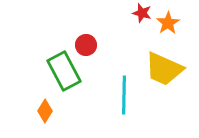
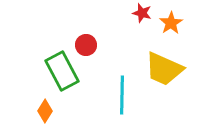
orange star: moved 3 px right
green rectangle: moved 2 px left
cyan line: moved 2 px left
